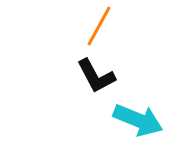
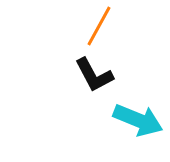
black L-shape: moved 2 px left, 1 px up
